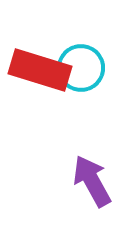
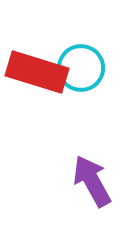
red rectangle: moved 3 px left, 2 px down
